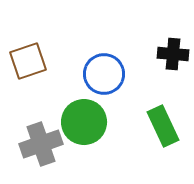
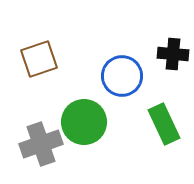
brown square: moved 11 px right, 2 px up
blue circle: moved 18 px right, 2 px down
green rectangle: moved 1 px right, 2 px up
